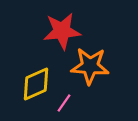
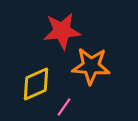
orange star: moved 1 px right
pink line: moved 4 px down
